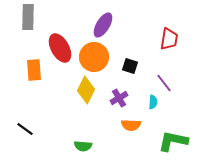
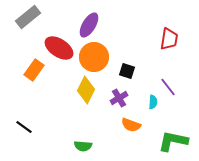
gray rectangle: rotated 50 degrees clockwise
purple ellipse: moved 14 px left
red ellipse: moved 1 px left; rotated 28 degrees counterclockwise
black square: moved 3 px left, 5 px down
orange rectangle: rotated 40 degrees clockwise
purple line: moved 4 px right, 4 px down
orange semicircle: rotated 18 degrees clockwise
black line: moved 1 px left, 2 px up
